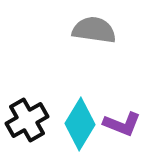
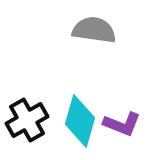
cyan diamond: moved 3 px up; rotated 15 degrees counterclockwise
